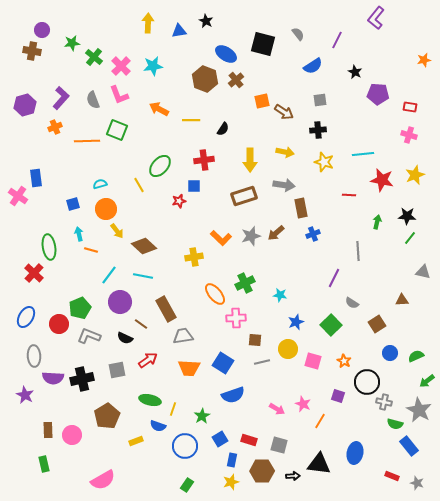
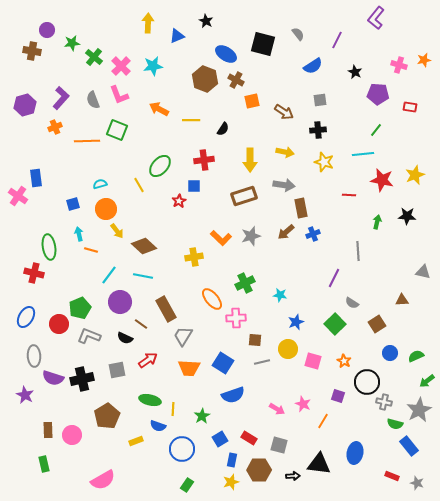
purple circle at (42, 30): moved 5 px right
blue triangle at (179, 31): moved 2 px left, 5 px down; rotated 14 degrees counterclockwise
brown cross at (236, 80): rotated 21 degrees counterclockwise
orange square at (262, 101): moved 10 px left
pink cross at (409, 135): moved 10 px left, 70 px up
red star at (179, 201): rotated 16 degrees counterclockwise
brown arrow at (276, 233): moved 10 px right, 1 px up
green line at (410, 238): moved 34 px left, 108 px up
red cross at (34, 273): rotated 30 degrees counterclockwise
orange ellipse at (215, 294): moved 3 px left, 5 px down
green square at (331, 325): moved 4 px right, 1 px up
gray trapezoid at (183, 336): rotated 50 degrees counterclockwise
purple semicircle at (53, 378): rotated 15 degrees clockwise
yellow line at (173, 409): rotated 16 degrees counterclockwise
gray star at (419, 410): rotated 15 degrees clockwise
orange line at (320, 421): moved 3 px right
red rectangle at (249, 440): moved 2 px up; rotated 14 degrees clockwise
blue circle at (185, 446): moved 3 px left, 3 px down
brown hexagon at (262, 471): moved 3 px left, 1 px up
